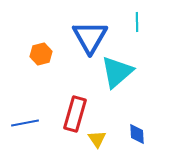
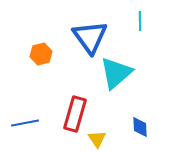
cyan line: moved 3 px right, 1 px up
blue triangle: rotated 6 degrees counterclockwise
cyan triangle: moved 1 px left, 1 px down
blue diamond: moved 3 px right, 7 px up
